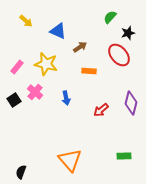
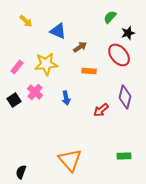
yellow star: rotated 20 degrees counterclockwise
purple diamond: moved 6 px left, 6 px up
